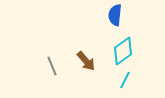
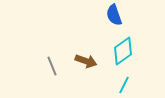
blue semicircle: moved 1 px left; rotated 25 degrees counterclockwise
brown arrow: rotated 30 degrees counterclockwise
cyan line: moved 1 px left, 5 px down
